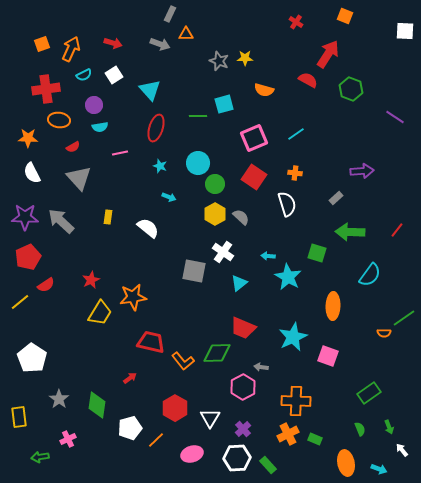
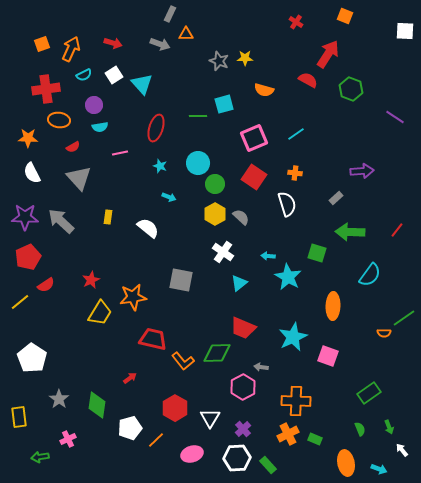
cyan triangle at (150, 90): moved 8 px left, 6 px up
gray square at (194, 271): moved 13 px left, 9 px down
red trapezoid at (151, 342): moved 2 px right, 3 px up
